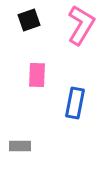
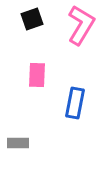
black square: moved 3 px right, 1 px up
gray rectangle: moved 2 px left, 3 px up
